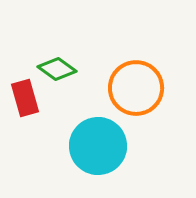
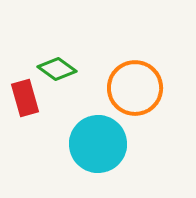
orange circle: moved 1 px left
cyan circle: moved 2 px up
